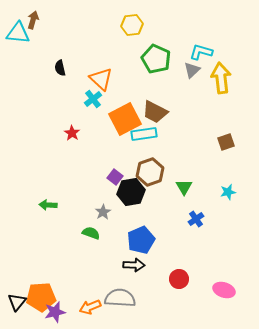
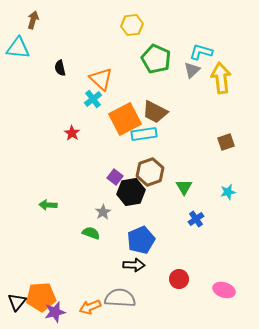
cyan triangle: moved 15 px down
